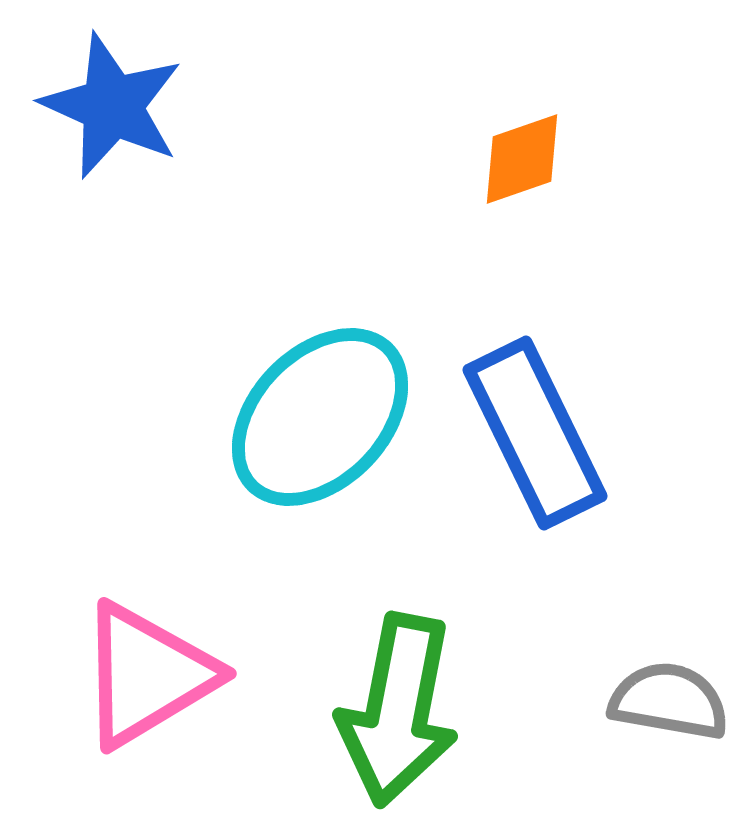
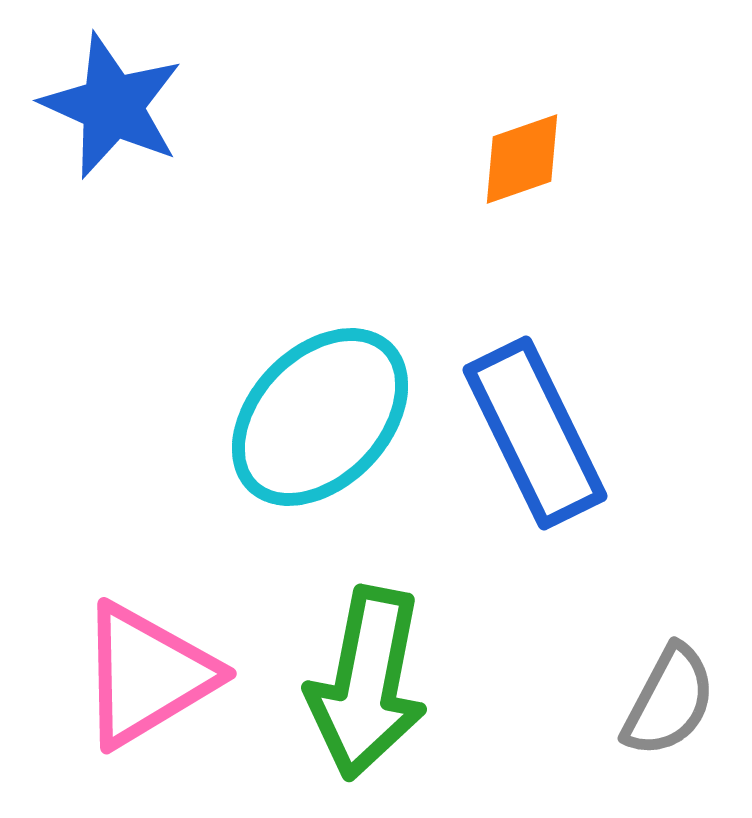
gray semicircle: rotated 108 degrees clockwise
green arrow: moved 31 px left, 27 px up
